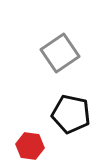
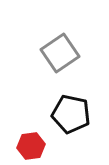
red hexagon: moved 1 px right; rotated 16 degrees counterclockwise
